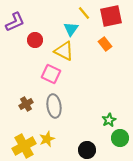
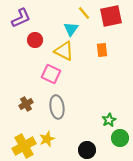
purple L-shape: moved 6 px right, 4 px up
orange rectangle: moved 3 px left, 6 px down; rotated 32 degrees clockwise
gray ellipse: moved 3 px right, 1 px down
